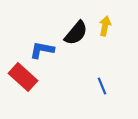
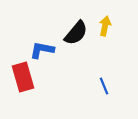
red rectangle: rotated 32 degrees clockwise
blue line: moved 2 px right
